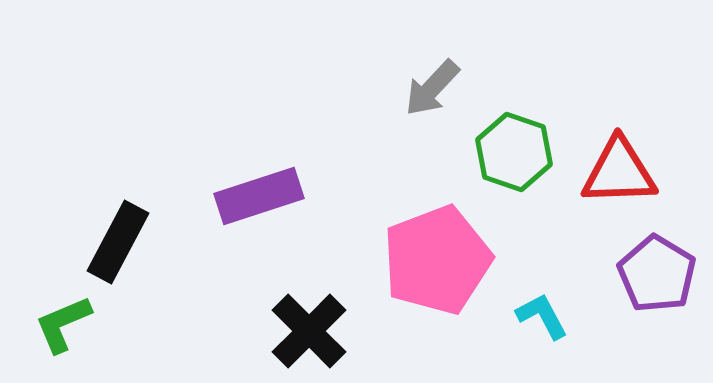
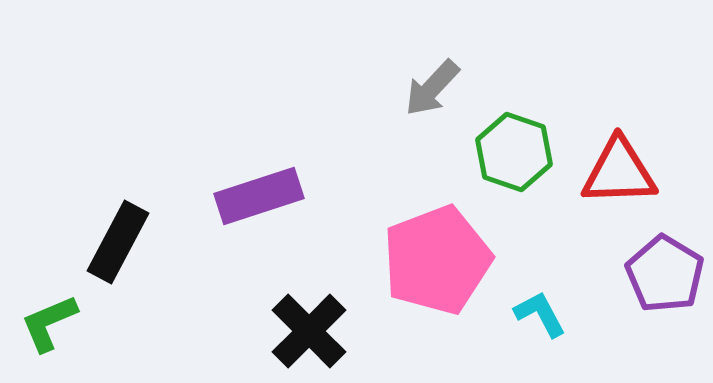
purple pentagon: moved 8 px right
cyan L-shape: moved 2 px left, 2 px up
green L-shape: moved 14 px left, 1 px up
